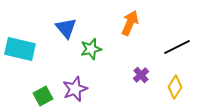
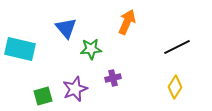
orange arrow: moved 3 px left, 1 px up
green star: rotated 10 degrees clockwise
purple cross: moved 28 px left, 3 px down; rotated 28 degrees clockwise
green square: rotated 12 degrees clockwise
